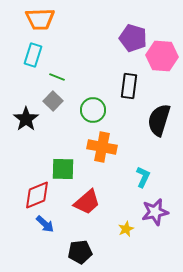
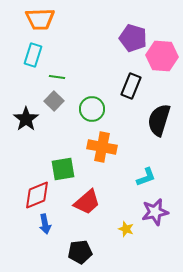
green line: rotated 14 degrees counterclockwise
black rectangle: moved 2 px right; rotated 15 degrees clockwise
gray square: moved 1 px right
green circle: moved 1 px left, 1 px up
green square: rotated 10 degrees counterclockwise
cyan L-shape: moved 3 px right; rotated 45 degrees clockwise
blue arrow: rotated 36 degrees clockwise
yellow star: rotated 28 degrees counterclockwise
